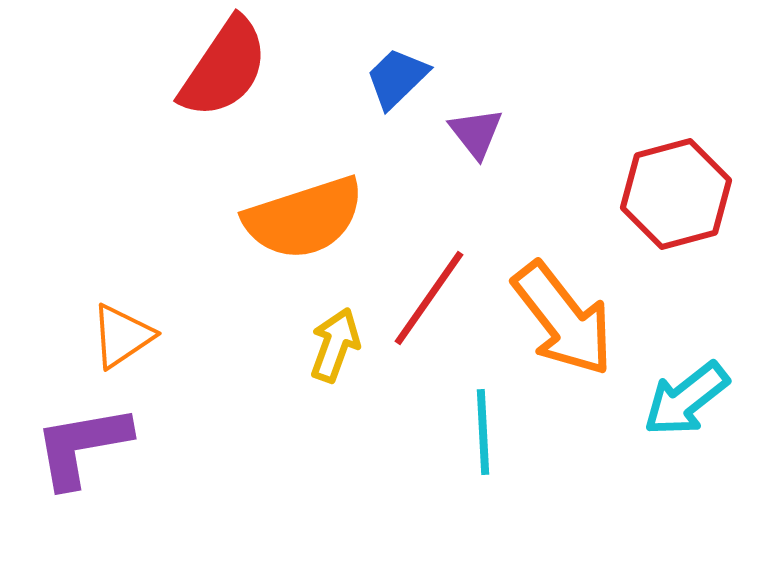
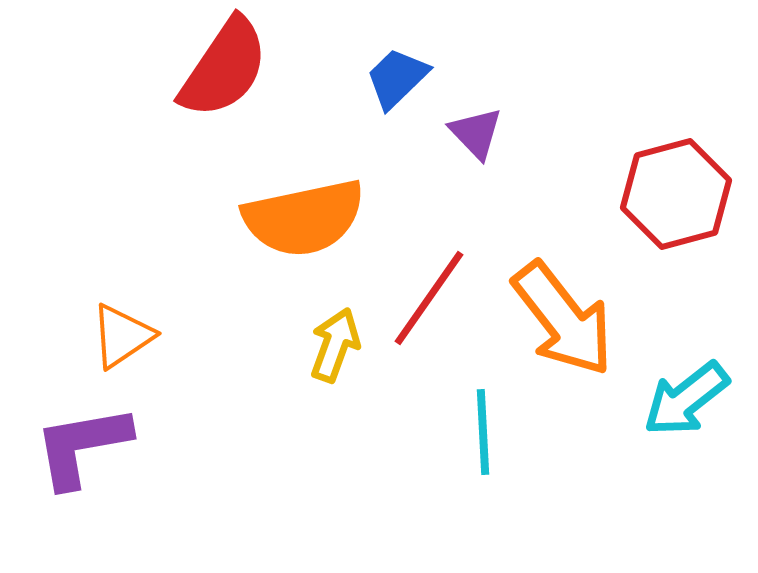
purple triangle: rotated 6 degrees counterclockwise
orange semicircle: rotated 6 degrees clockwise
